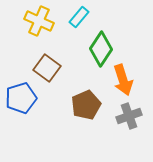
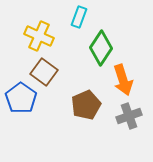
cyan rectangle: rotated 20 degrees counterclockwise
yellow cross: moved 15 px down
green diamond: moved 1 px up
brown square: moved 3 px left, 4 px down
blue pentagon: rotated 20 degrees counterclockwise
